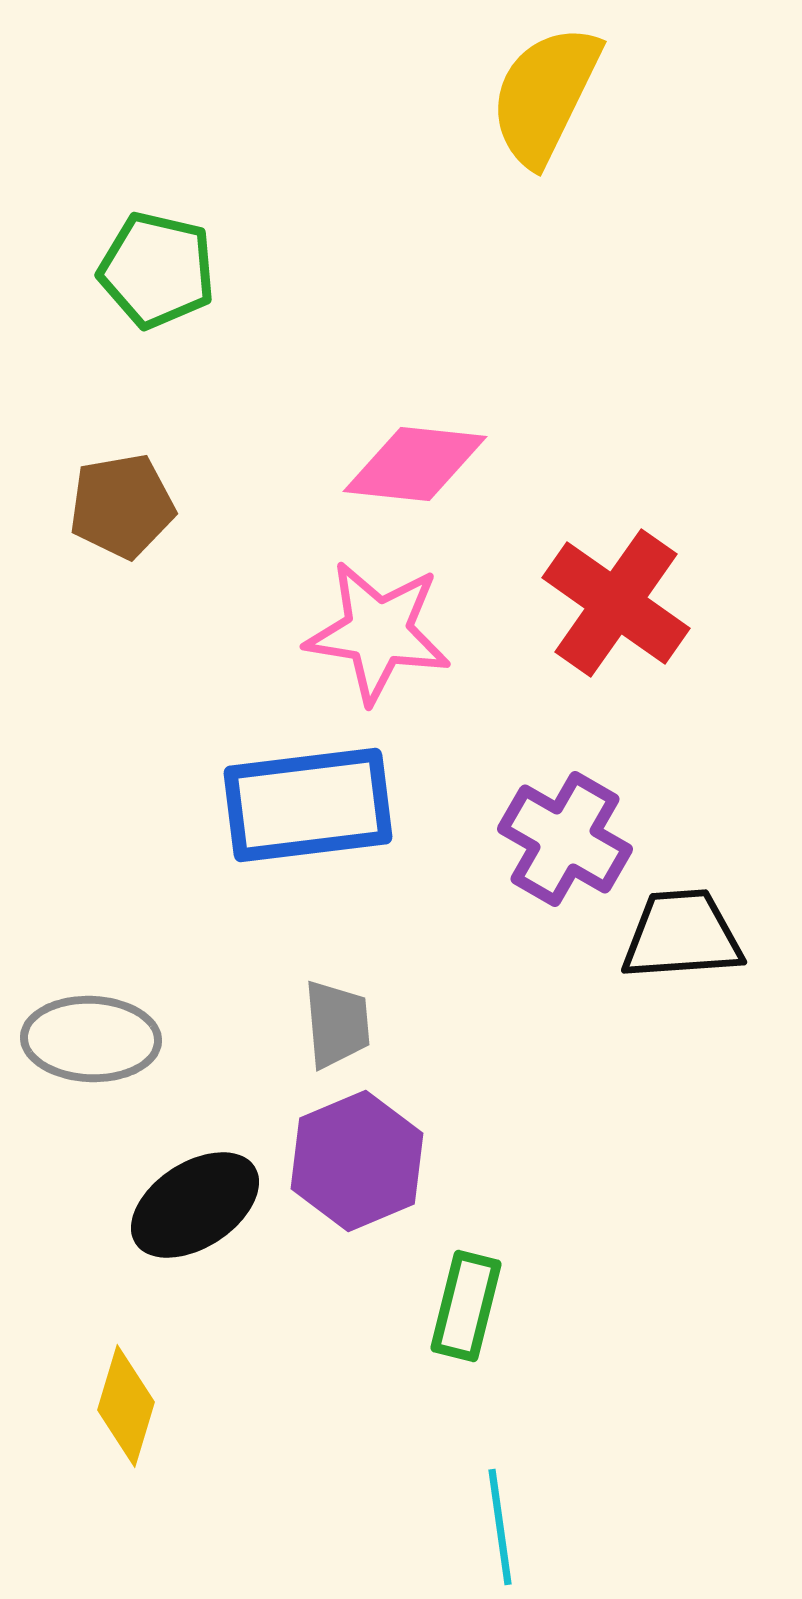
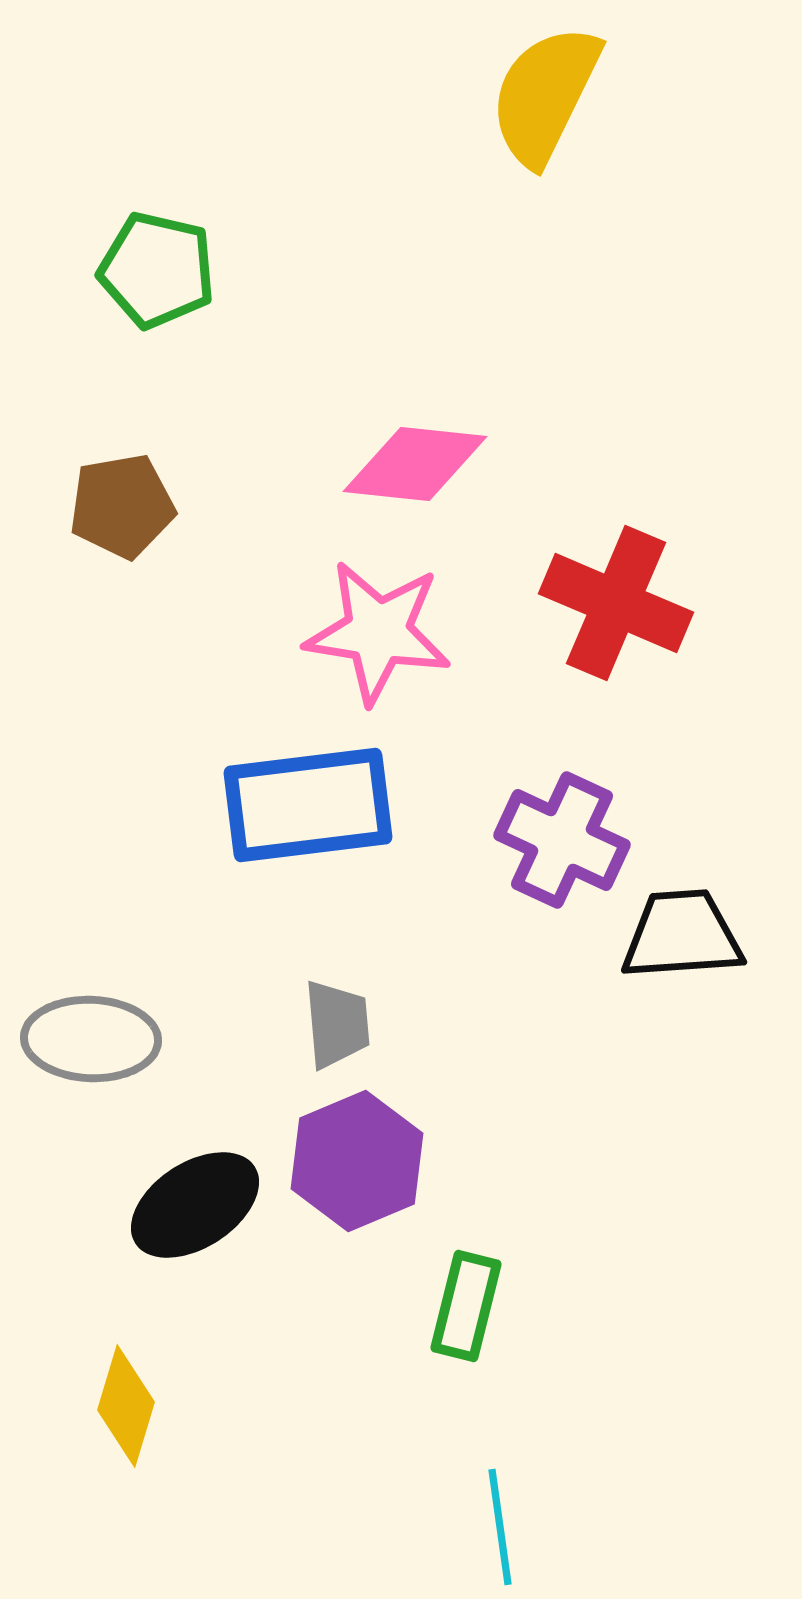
red cross: rotated 12 degrees counterclockwise
purple cross: moved 3 px left, 1 px down; rotated 5 degrees counterclockwise
